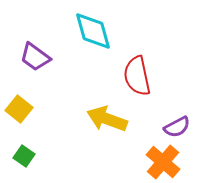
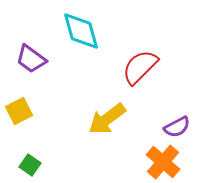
cyan diamond: moved 12 px left
purple trapezoid: moved 4 px left, 2 px down
red semicircle: moved 3 px right, 9 px up; rotated 57 degrees clockwise
yellow square: moved 2 px down; rotated 24 degrees clockwise
yellow arrow: rotated 57 degrees counterclockwise
green square: moved 6 px right, 9 px down
